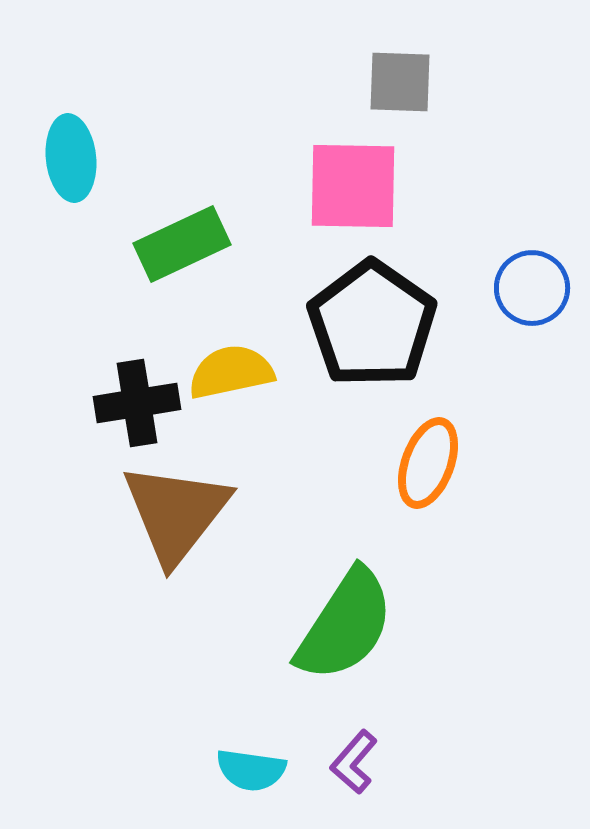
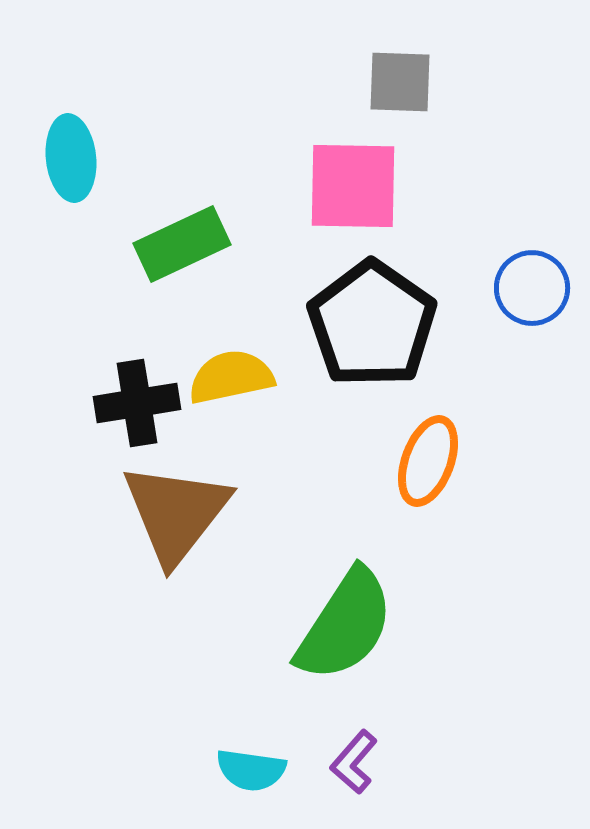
yellow semicircle: moved 5 px down
orange ellipse: moved 2 px up
